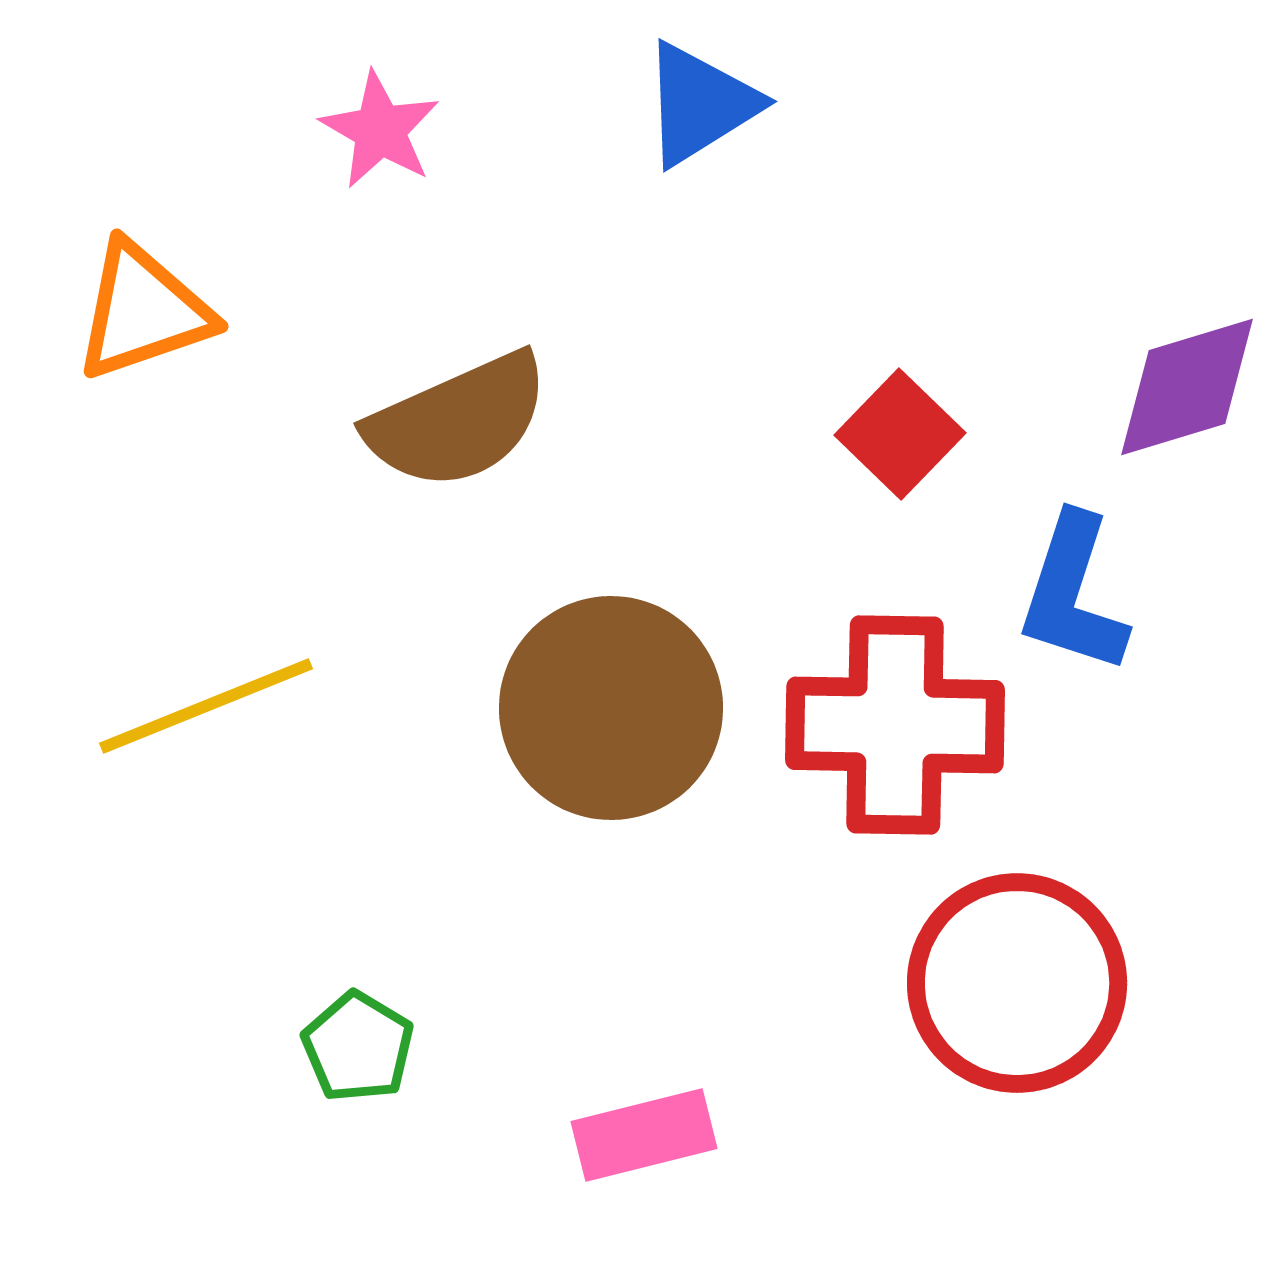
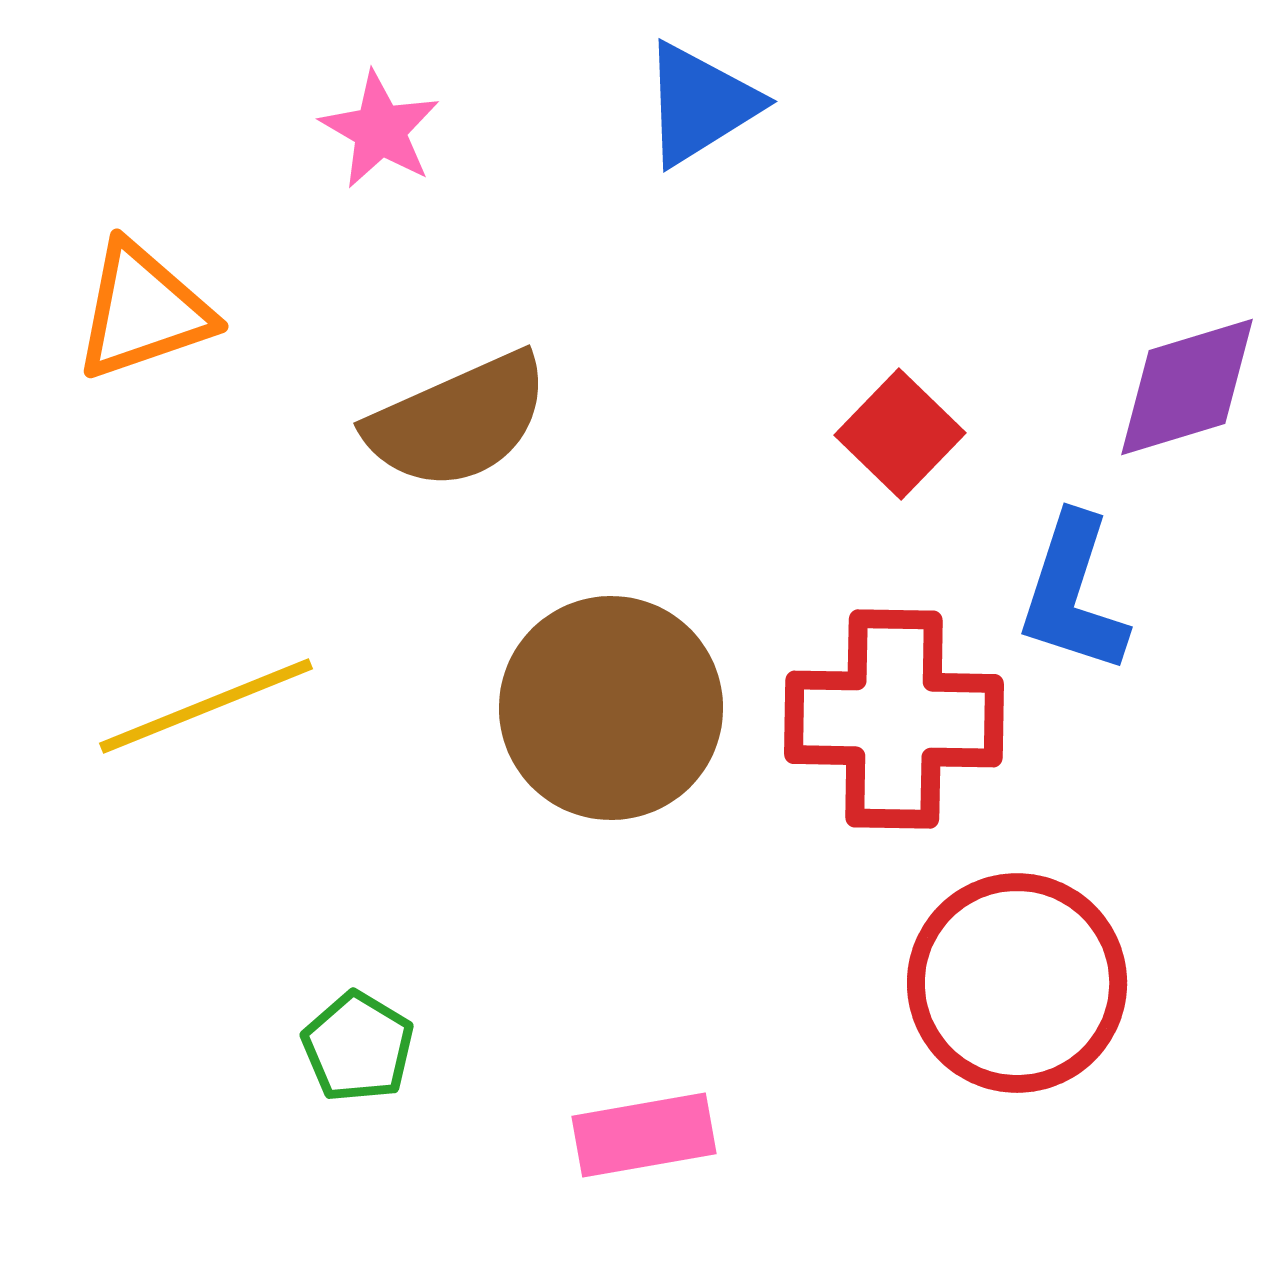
red cross: moved 1 px left, 6 px up
pink rectangle: rotated 4 degrees clockwise
